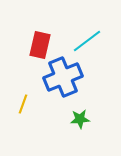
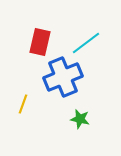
cyan line: moved 1 px left, 2 px down
red rectangle: moved 3 px up
green star: rotated 18 degrees clockwise
